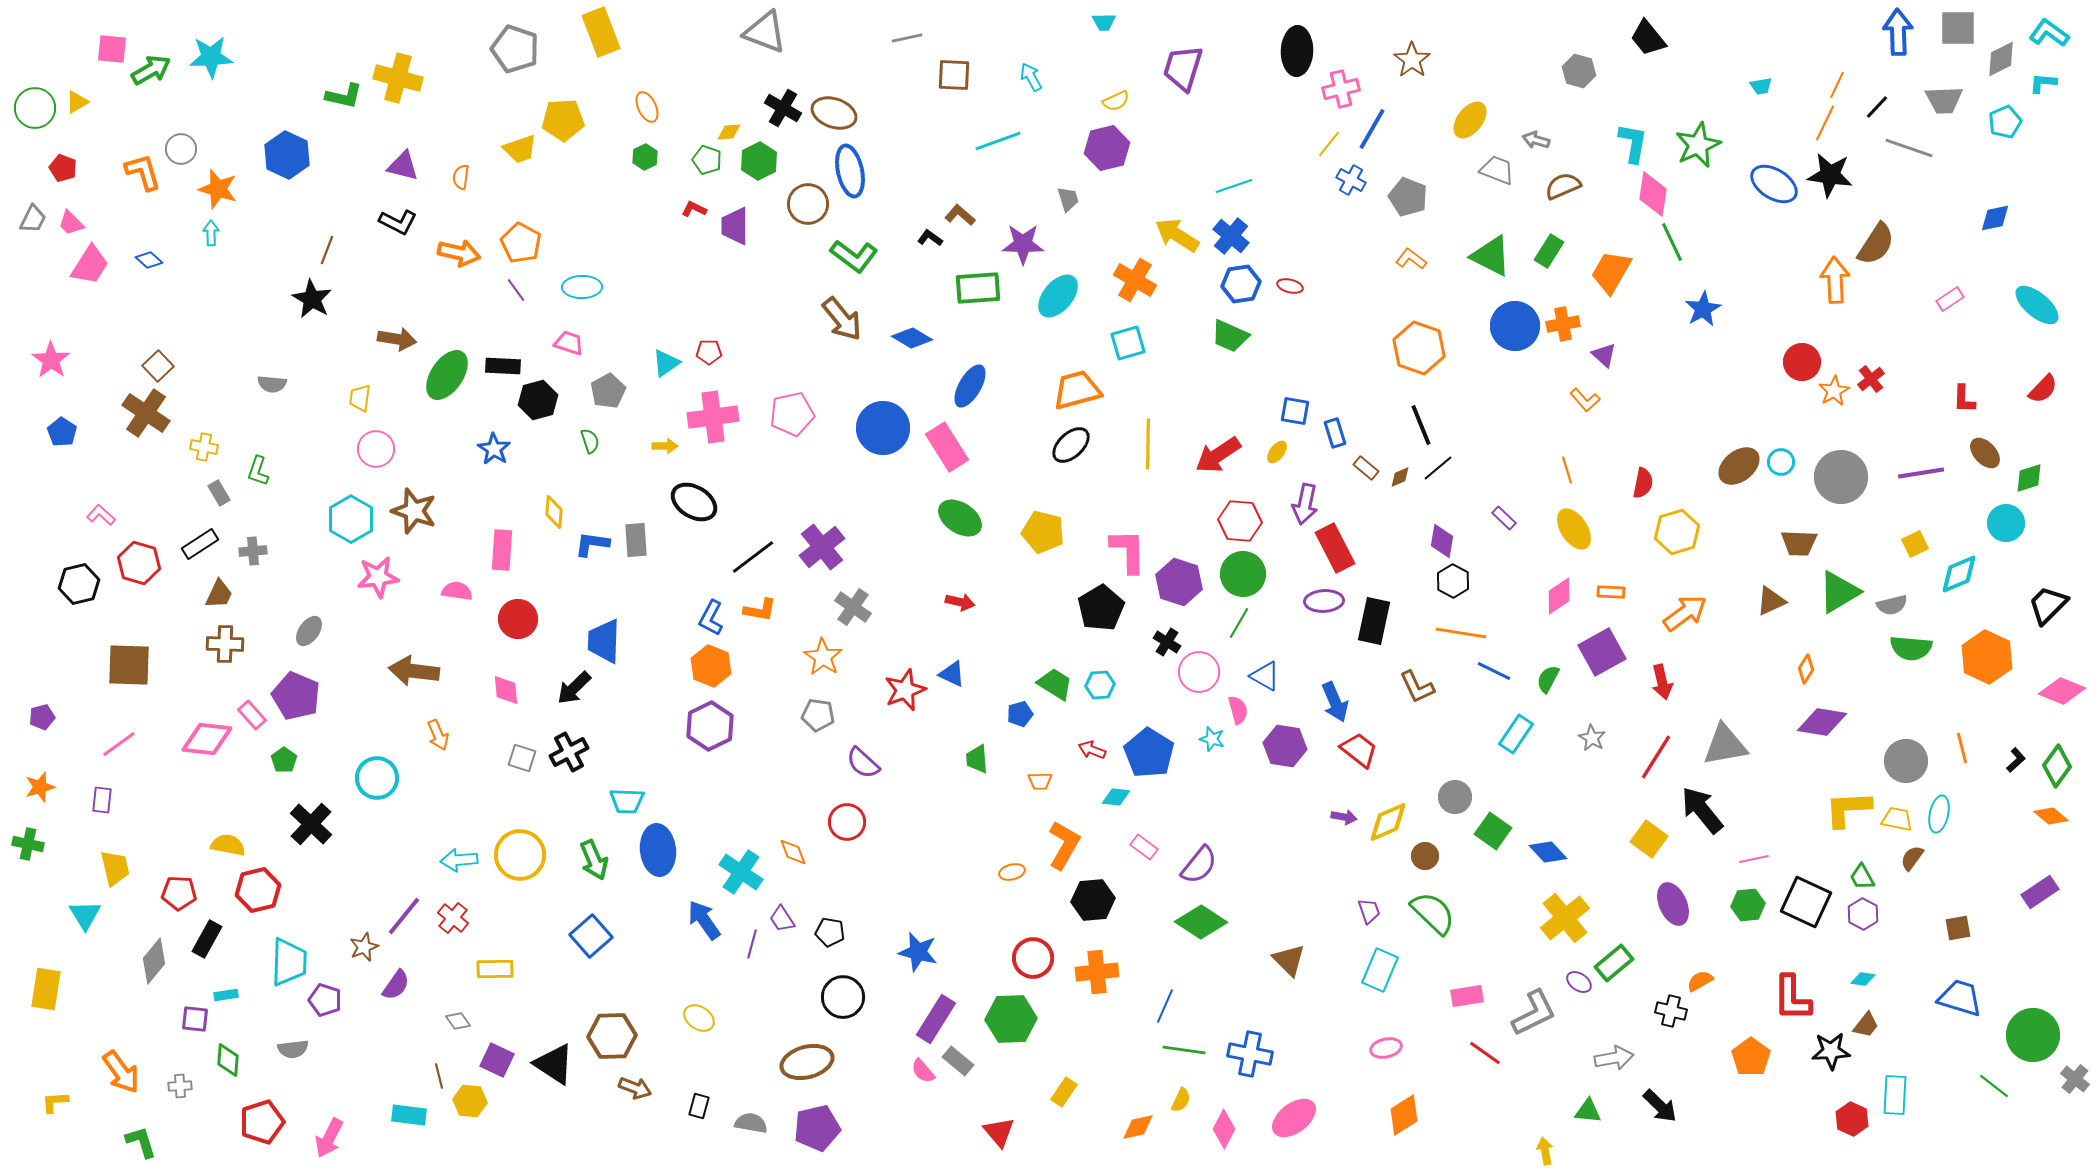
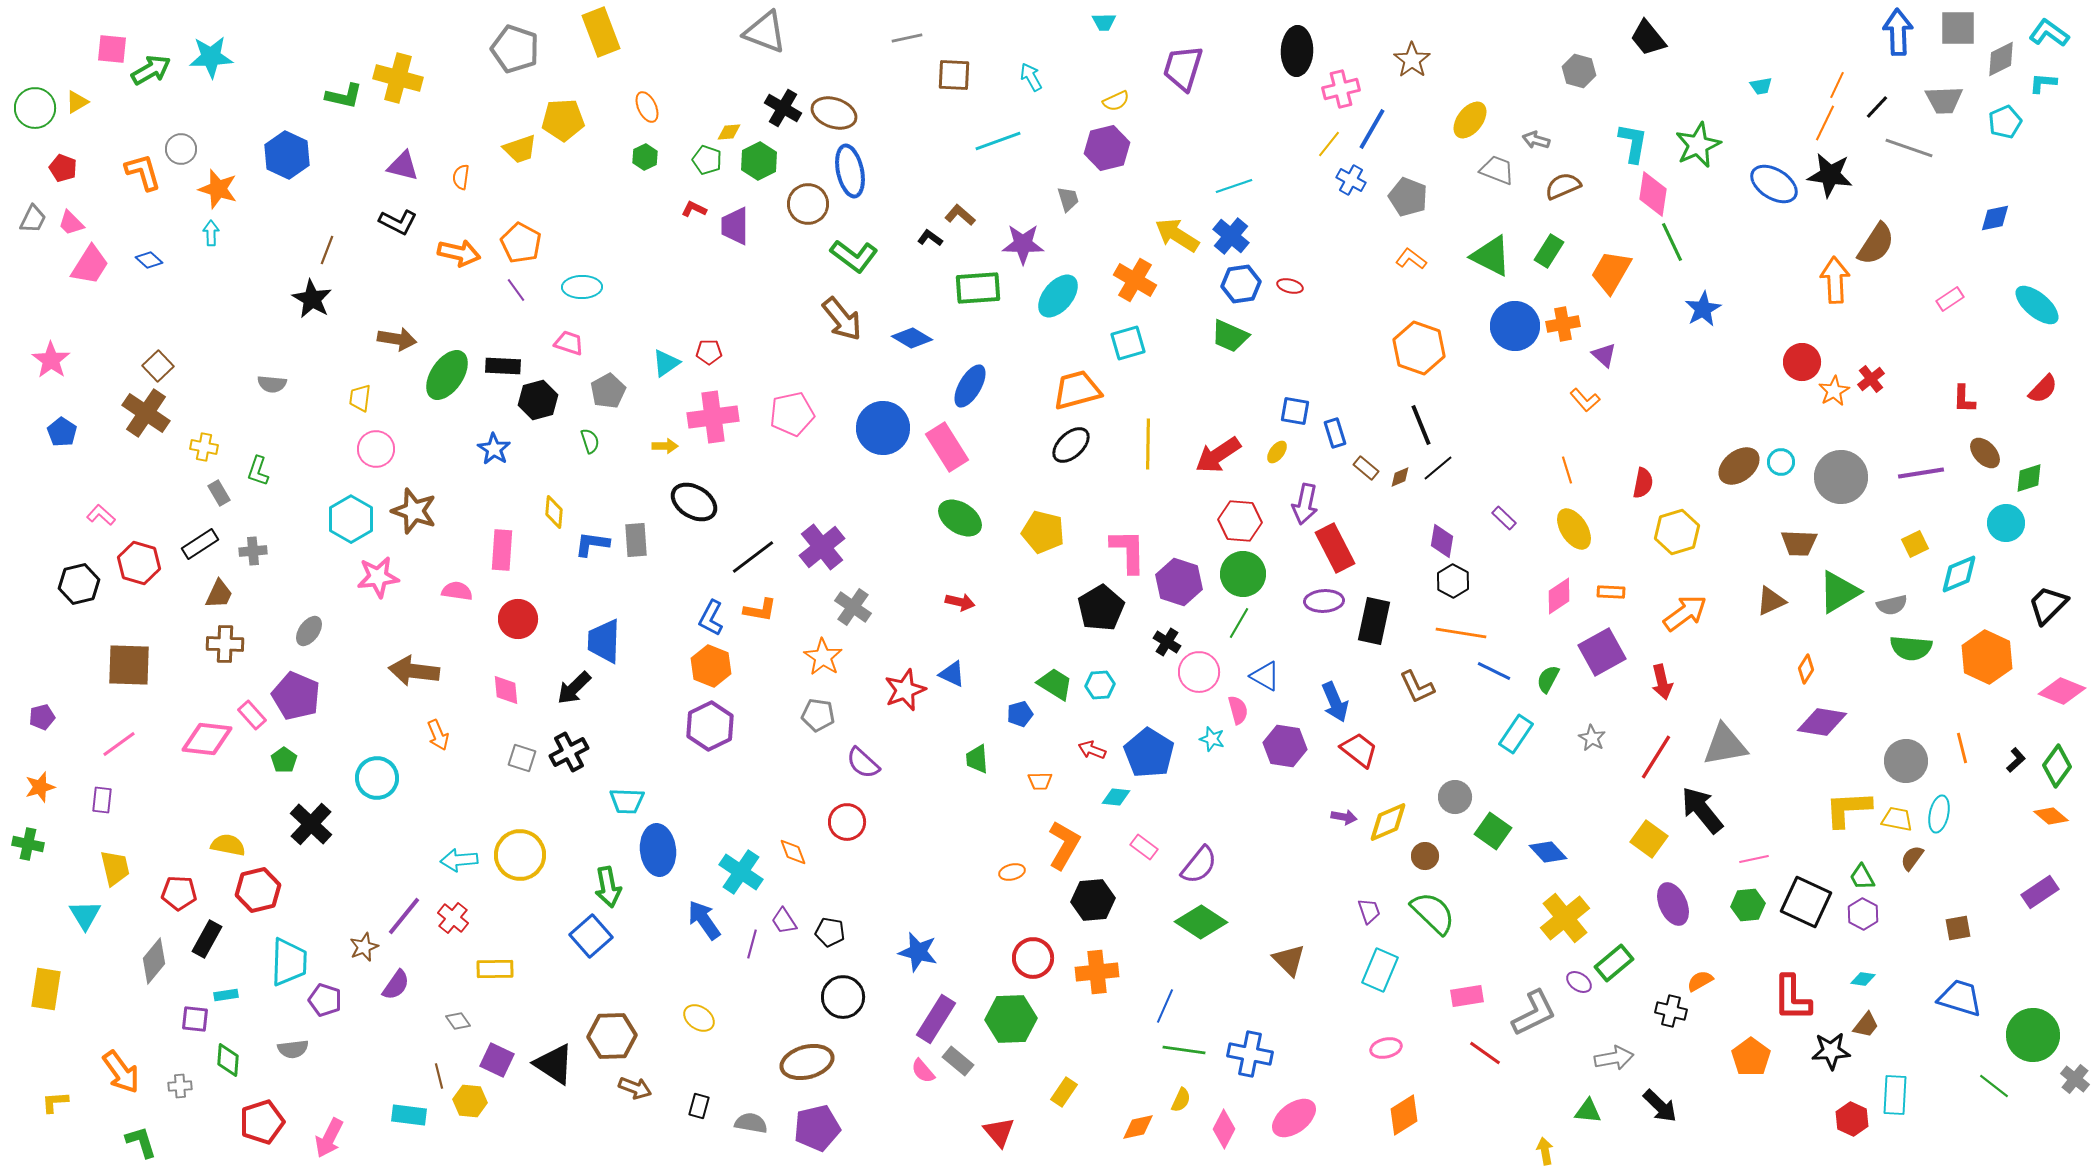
green arrow at (594, 860): moved 14 px right, 27 px down; rotated 12 degrees clockwise
purple trapezoid at (782, 919): moved 2 px right, 2 px down
